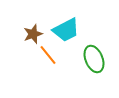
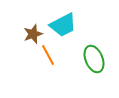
cyan trapezoid: moved 3 px left, 5 px up
orange line: rotated 10 degrees clockwise
